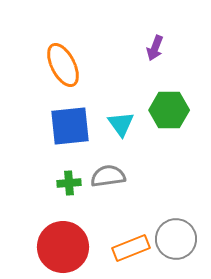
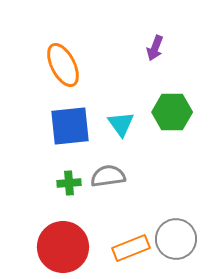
green hexagon: moved 3 px right, 2 px down
